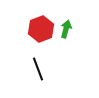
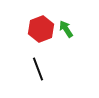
green arrow: rotated 48 degrees counterclockwise
